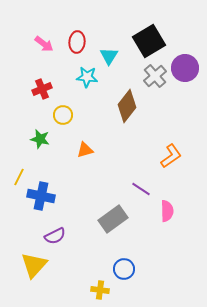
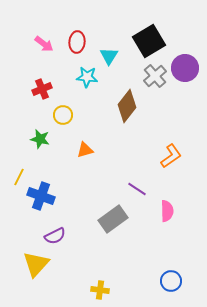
purple line: moved 4 px left
blue cross: rotated 8 degrees clockwise
yellow triangle: moved 2 px right, 1 px up
blue circle: moved 47 px right, 12 px down
